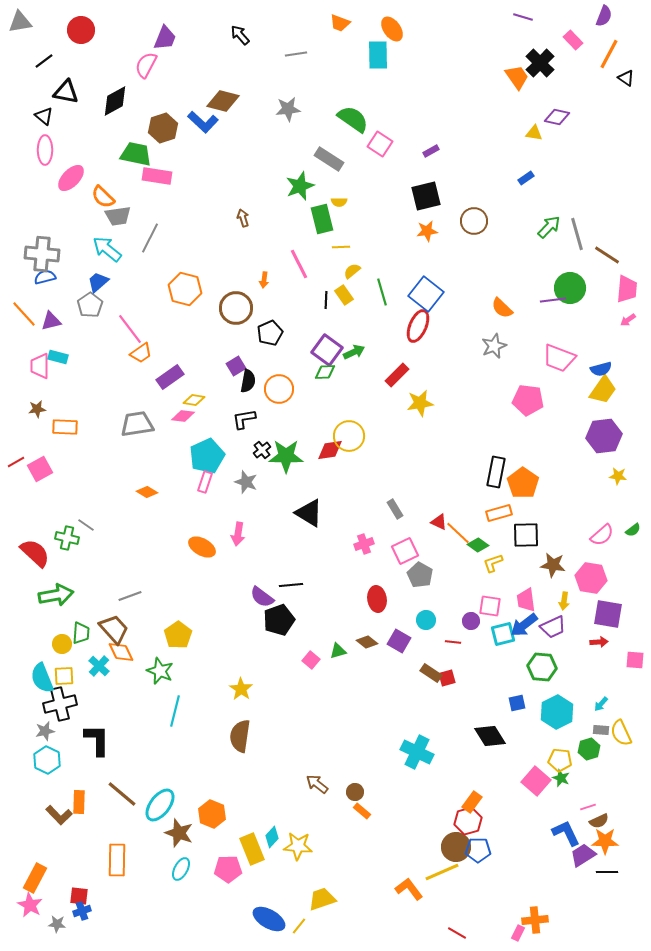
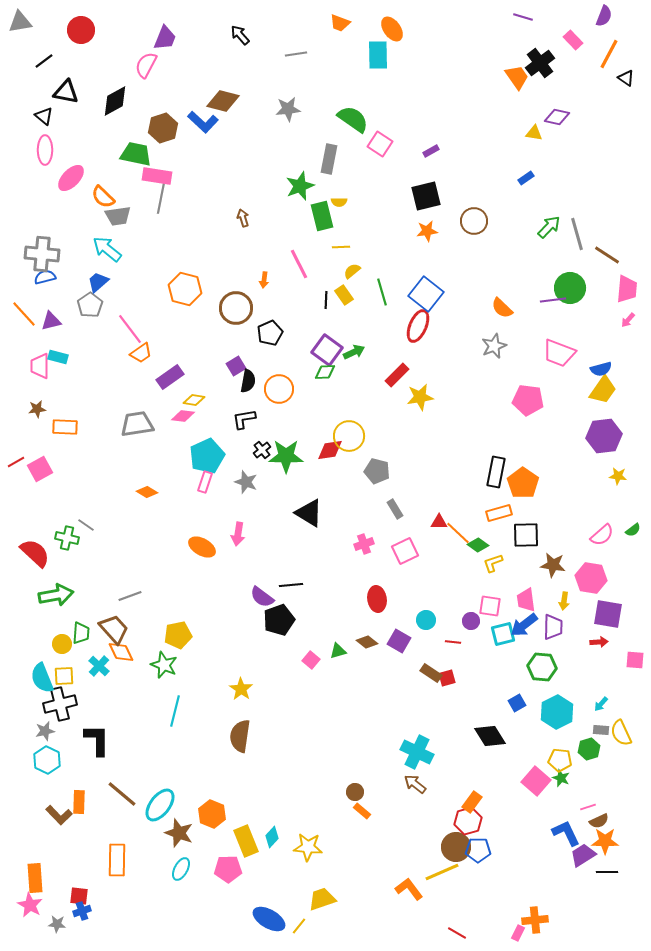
black cross at (540, 63): rotated 8 degrees clockwise
gray rectangle at (329, 159): rotated 68 degrees clockwise
green rectangle at (322, 219): moved 3 px up
gray line at (150, 238): moved 11 px right, 40 px up; rotated 16 degrees counterclockwise
pink arrow at (628, 320): rotated 14 degrees counterclockwise
pink trapezoid at (559, 358): moved 5 px up
yellow star at (420, 403): moved 6 px up
red triangle at (439, 522): rotated 24 degrees counterclockwise
gray pentagon at (420, 575): moved 43 px left, 104 px up; rotated 15 degrees counterclockwise
purple trapezoid at (553, 627): rotated 64 degrees counterclockwise
yellow pentagon at (178, 635): rotated 24 degrees clockwise
green star at (160, 671): moved 4 px right, 6 px up
blue square at (517, 703): rotated 18 degrees counterclockwise
brown arrow at (317, 784): moved 98 px right
yellow star at (298, 846): moved 10 px right, 1 px down
yellow rectangle at (252, 849): moved 6 px left, 8 px up
orange rectangle at (35, 878): rotated 32 degrees counterclockwise
